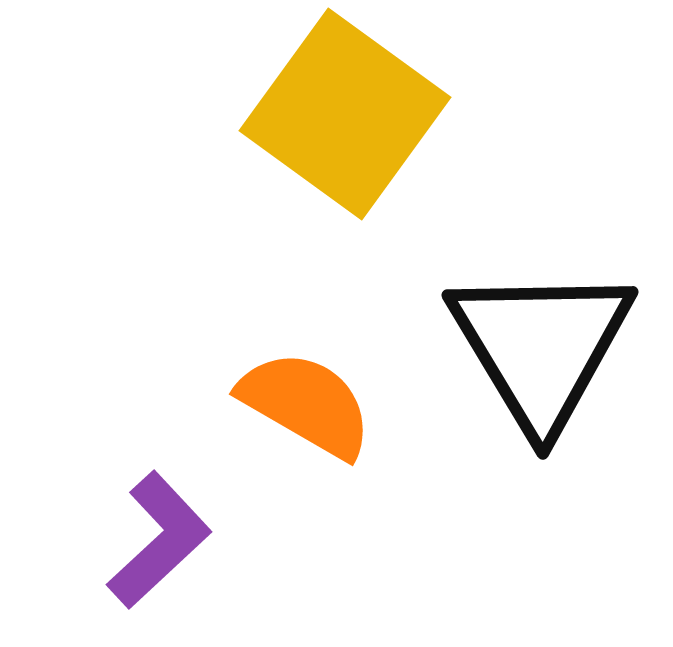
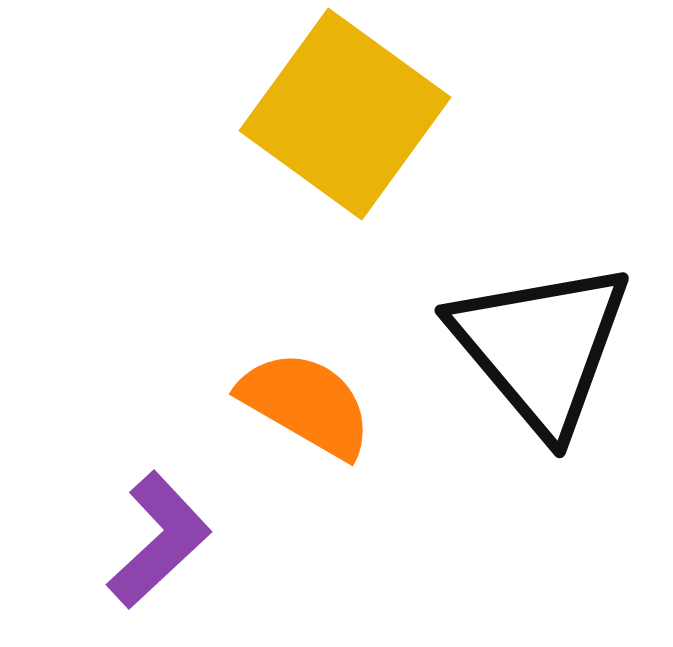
black triangle: rotated 9 degrees counterclockwise
